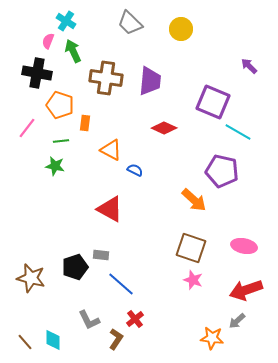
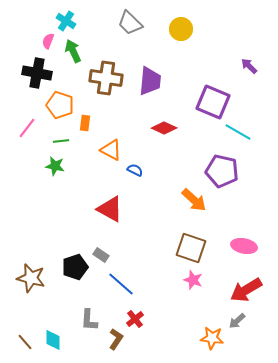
gray rectangle: rotated 28 degrees clockwise
red arrow: rotated 12 degrees counterclockwise
gray L-shape: rotated 30 degrees clockwise
